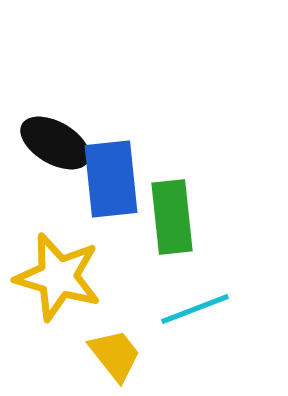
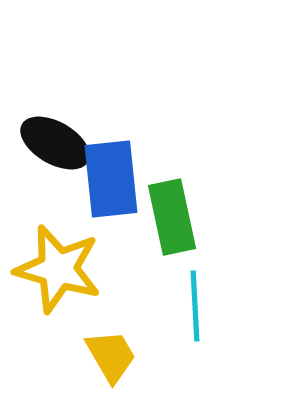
green rectangle: rotated 6 degrees counterclockwise
yellow star: moved 8 px up
cyan line: moved 3 px up; rotated 72 degrees counterclockwise
yellow trapezoid: moved 4 px left, 1 px down; rotated 8 degrees clockwise
